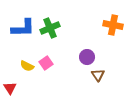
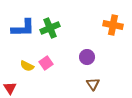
brown triangle: moved 5 px left, 9 px down
